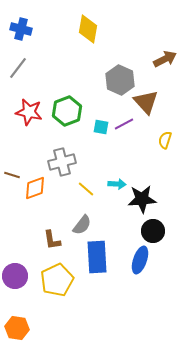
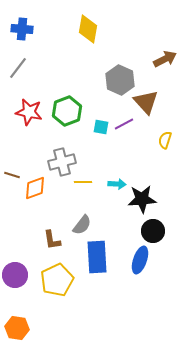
blue cross: moved 1 px right; rotated 10 degrees counterclockwise
yellow line: moved 3 px left, 7 px up; rotated 42 degrees counterclockwise
purple circle: moved 1 px up
